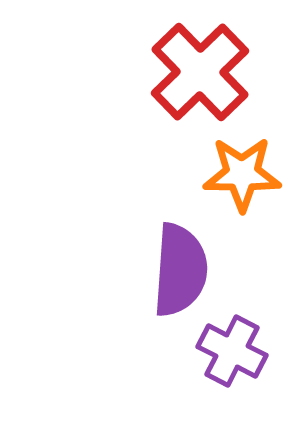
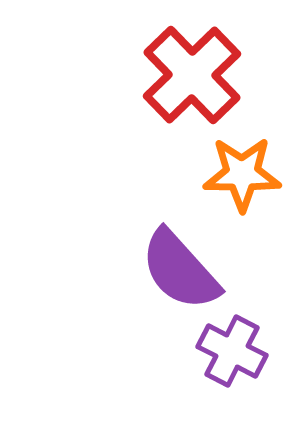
red cross: moved 8 px left, 3 px down
purple semicircle: rotated 134 degrees clockwise
